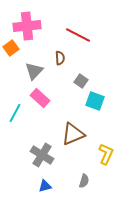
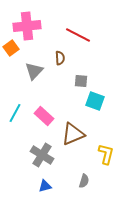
gray square: rotated 32 degrees counterclockwise
pink rectangle: moved 4 px right, 18 px down
yellow L-shape: rotated 10 degrees counterclockwise
